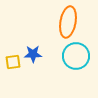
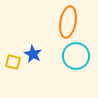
blue star: rotated 30 degrees clockwise
yellow square: rotated 21 degrees clockwise
